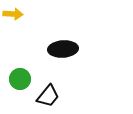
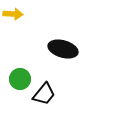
black ellipse: rotated 20 degrees clockwise
black trapezoid: moved 4 px left, 2 px up
